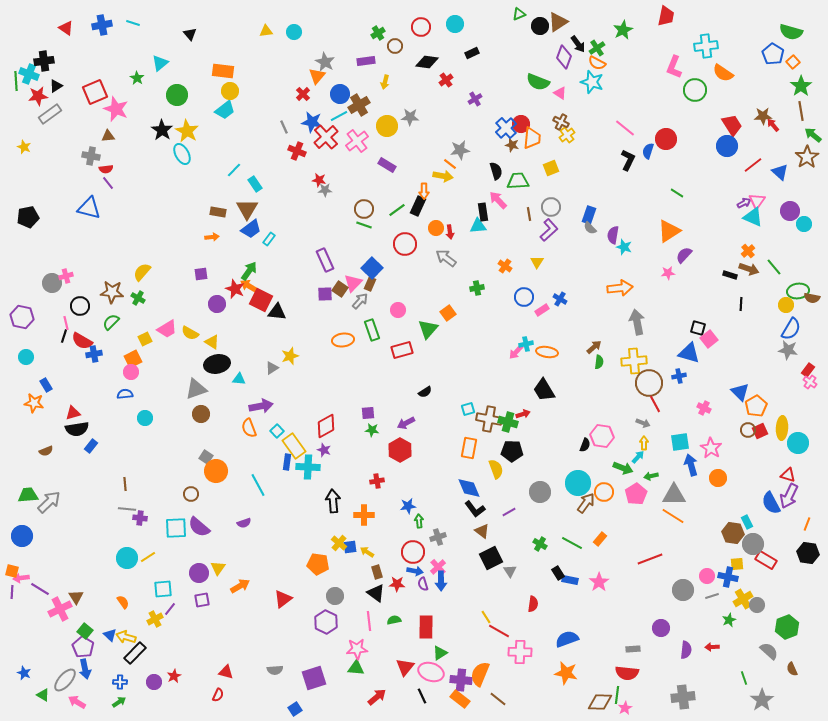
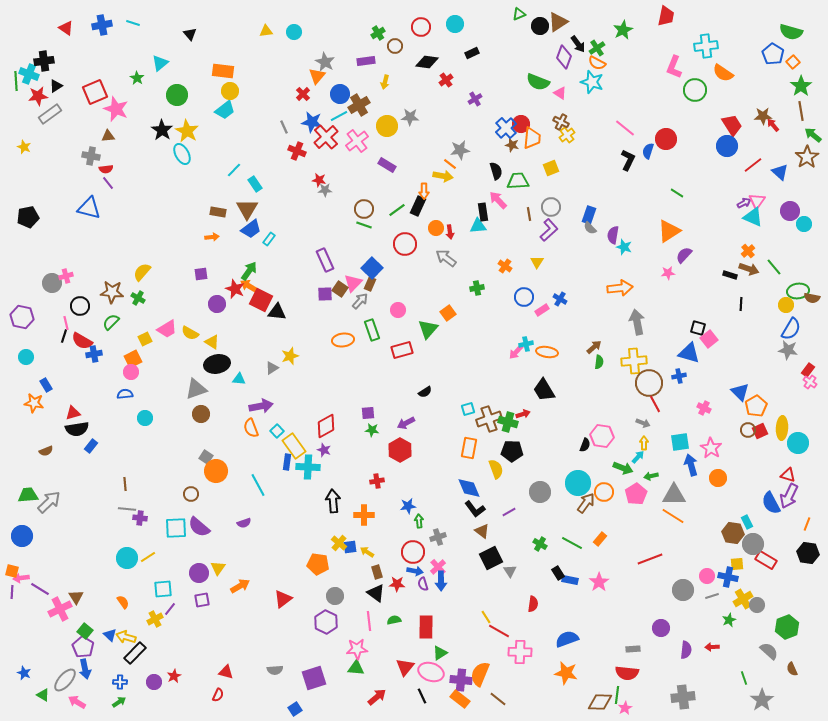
brown cross at (489, 419): rotated 30 degrees counterclockwise
orange semicircle at (249, 428): moved 2 px right
